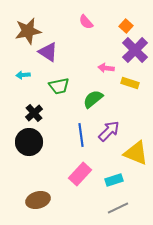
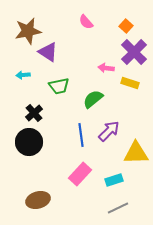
purple cross: moved 1 px left, 2 px down
yellow triangle: rotated 24 degrees counterclockwise
